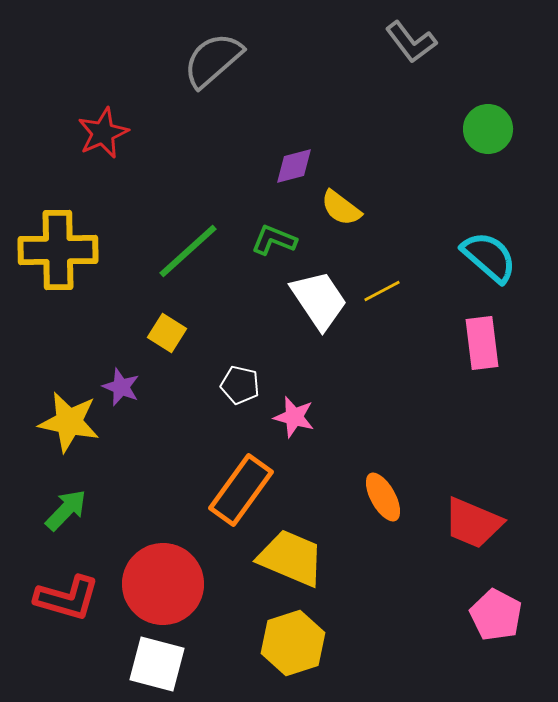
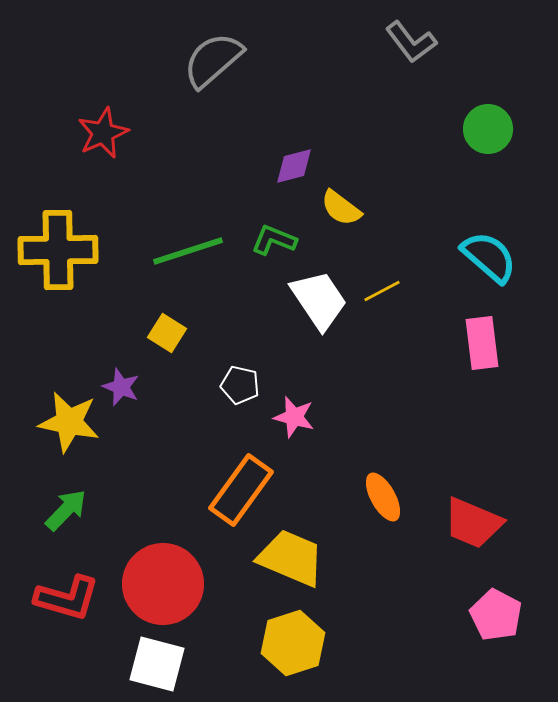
green line: rotated 24 degrees clockwise
